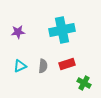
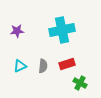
purple star: moved 1 px left, 1 px up
green cross: moved 4 px left
